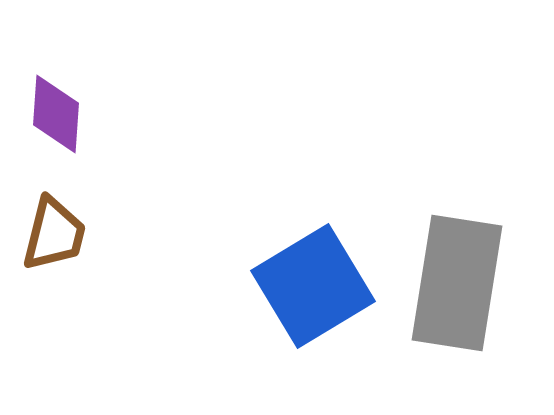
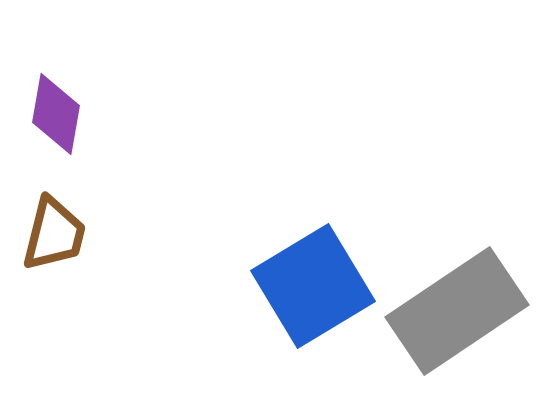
purple diamond: rotated 6 degrees clockwise
gray rectangle: moved 28 px down; rotated 47 degrees clockwise
